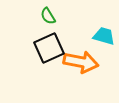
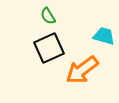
orange arrow: moved 1 px right, 8 px down; rotated 132 degrees clockwise
